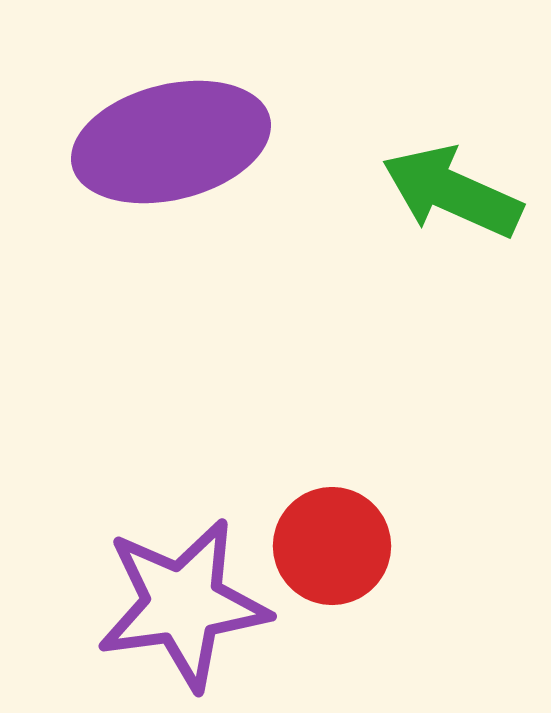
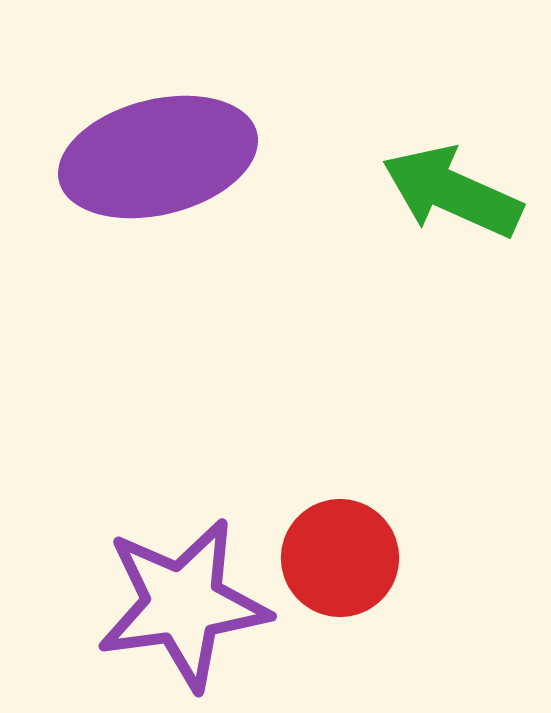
purple ellipse: moved 13 px left, 15 px down
red circle: moved 8 px right, 12 px down
